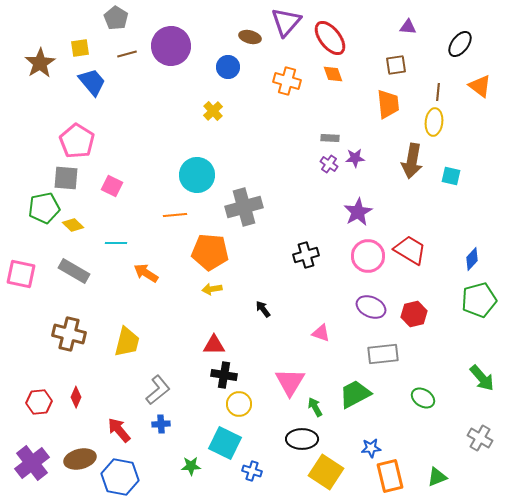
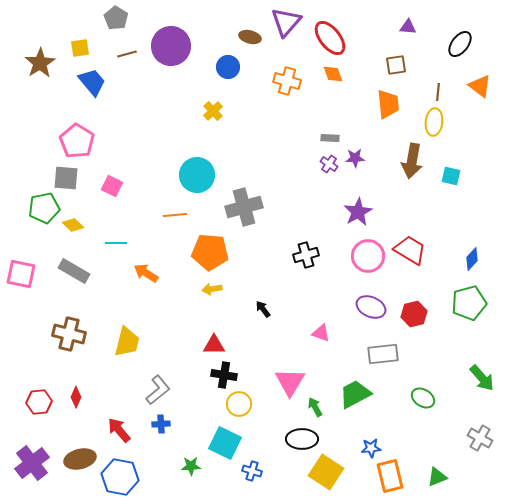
green pentagon at (479, 300): moved 10 px left, 3 px down
